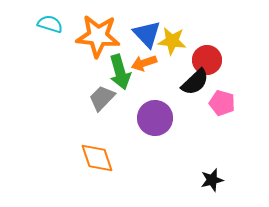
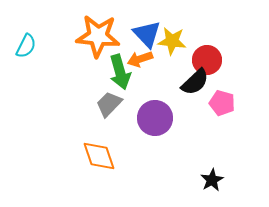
cyan semicircle: moved 24 px left, 22 px down; rotated 100 degrees clockwise
orange arrow: moved 4 px left, 4 px up
gray trapezoid: moved 7 px right, 6 px down
orange diamond: moved 2 px right, 2 px up
black star: rotated 15 degrees counterclockwise
